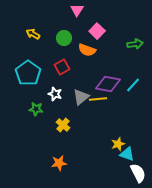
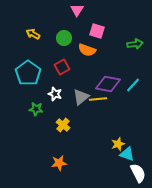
pink square: rotated 28 degrees counterclockwise
